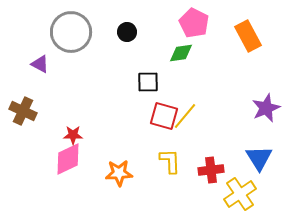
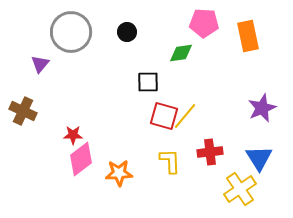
pink pentagon: moved 10 px right; rotated 24 degrees counterclockwise
orange rectangle: rotated 16 degrees clockwise
purple triangle: rotated 42 degrees clockwise
purple star: moved 4 px left
pink diamond: moved 13 px right; rotated 12 degrees counterclockwise
red cross: moved 1 px left, 18 px up
yellow cross: moved 5 px up
